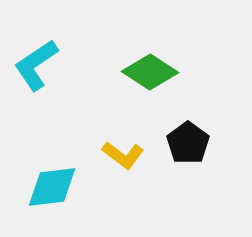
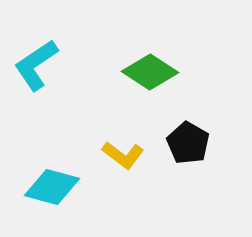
black pentagon: rotated 6 degrees counterclockwise
cyan diamond: rotated 22 degrees clockwise
